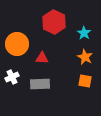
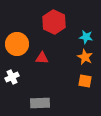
cyan star: moved 2 px right, 4 px down; rotated 24 degrees counterclockwise
gray rectangle: moved 19 px down
